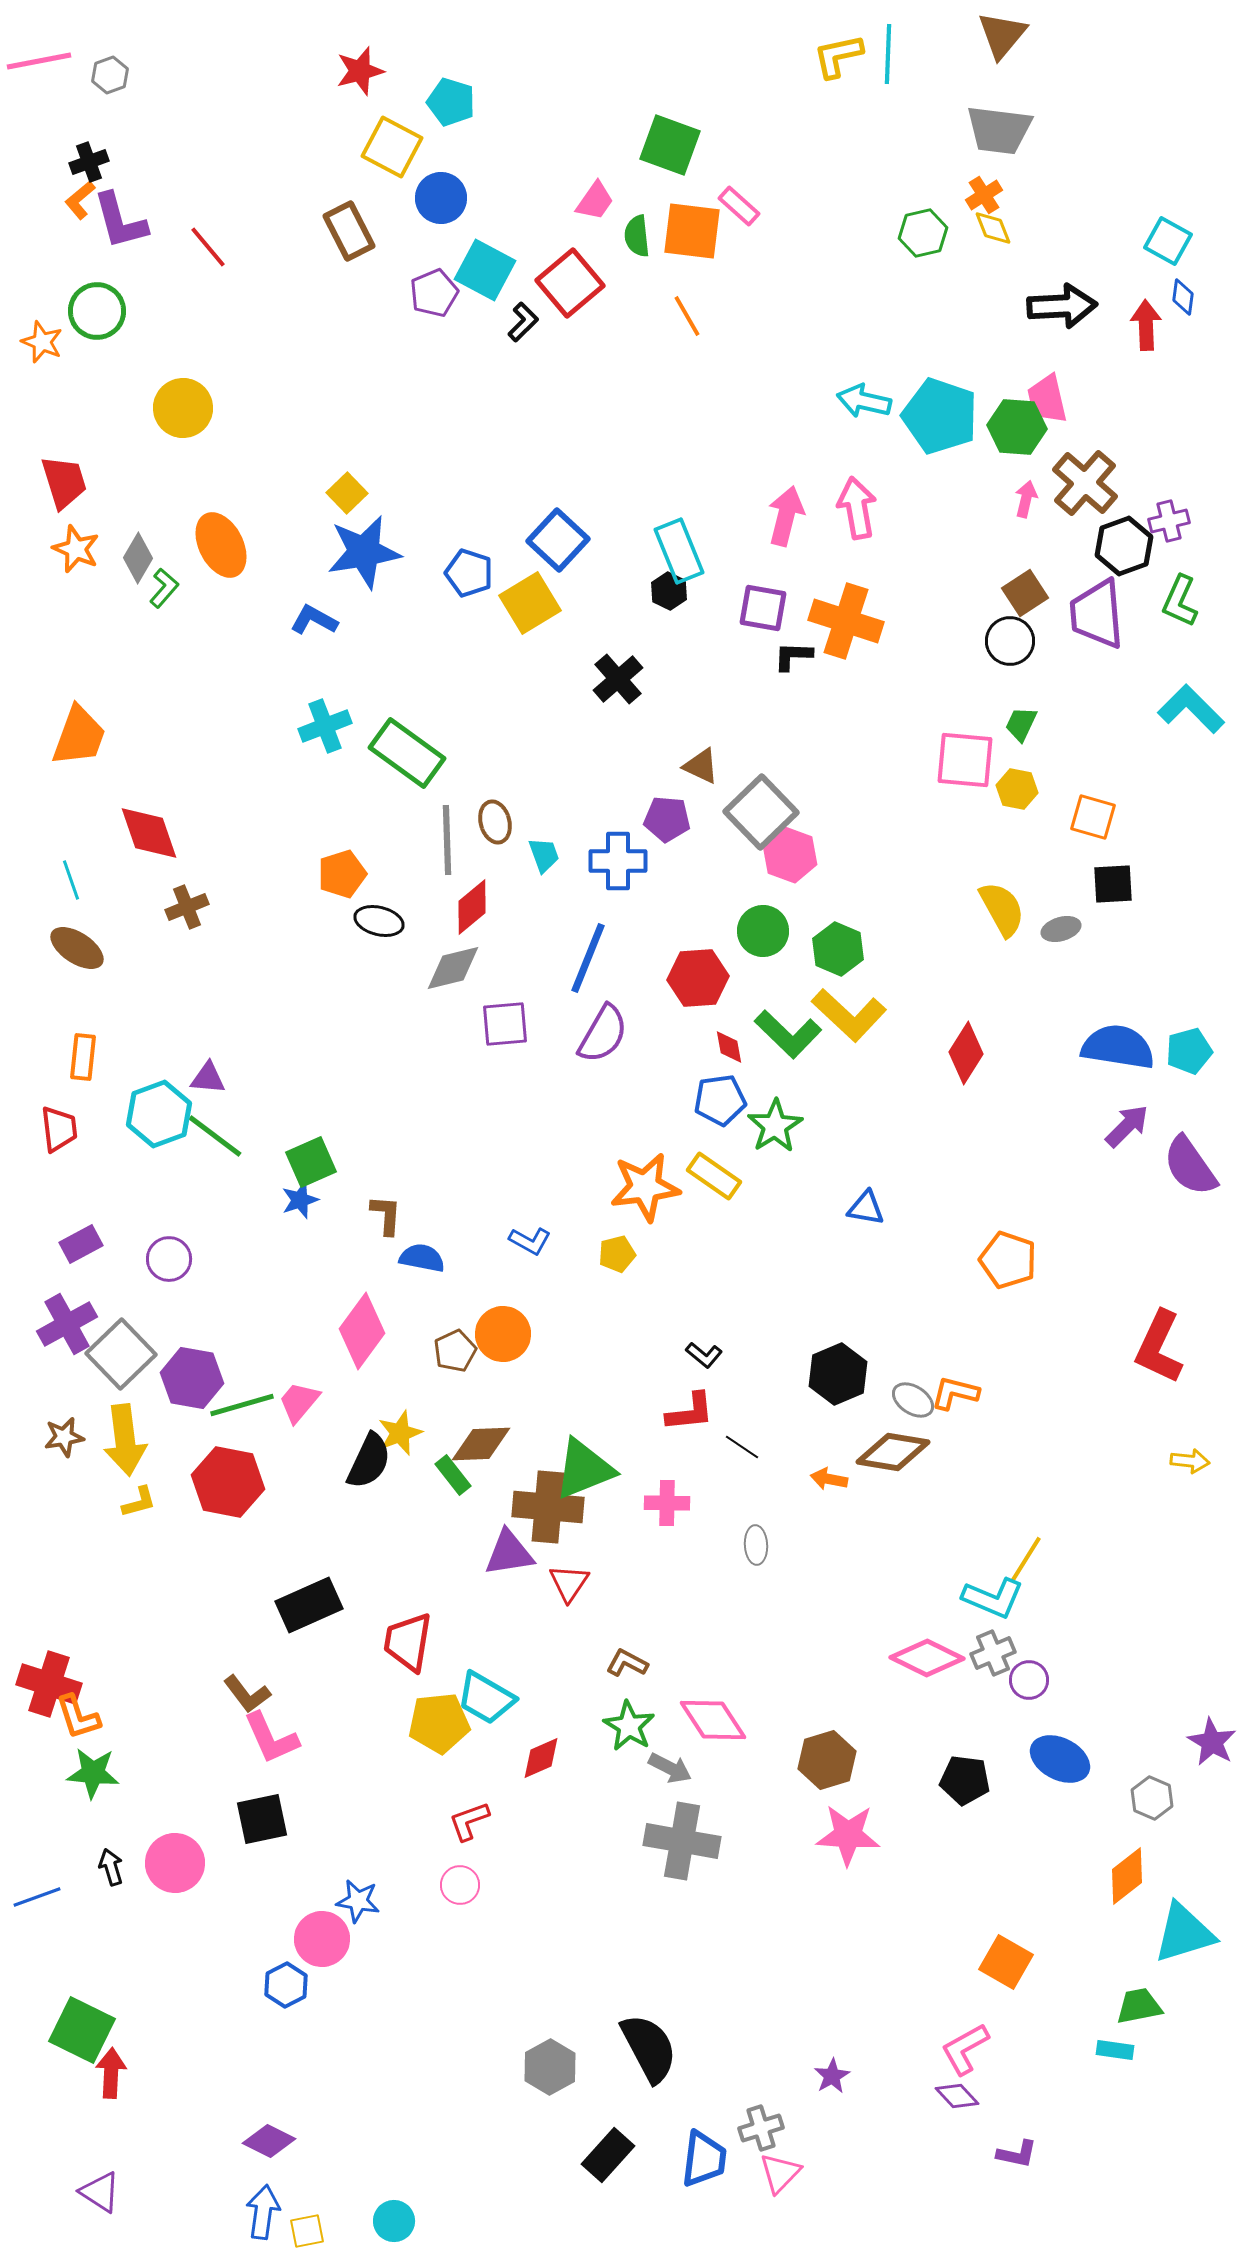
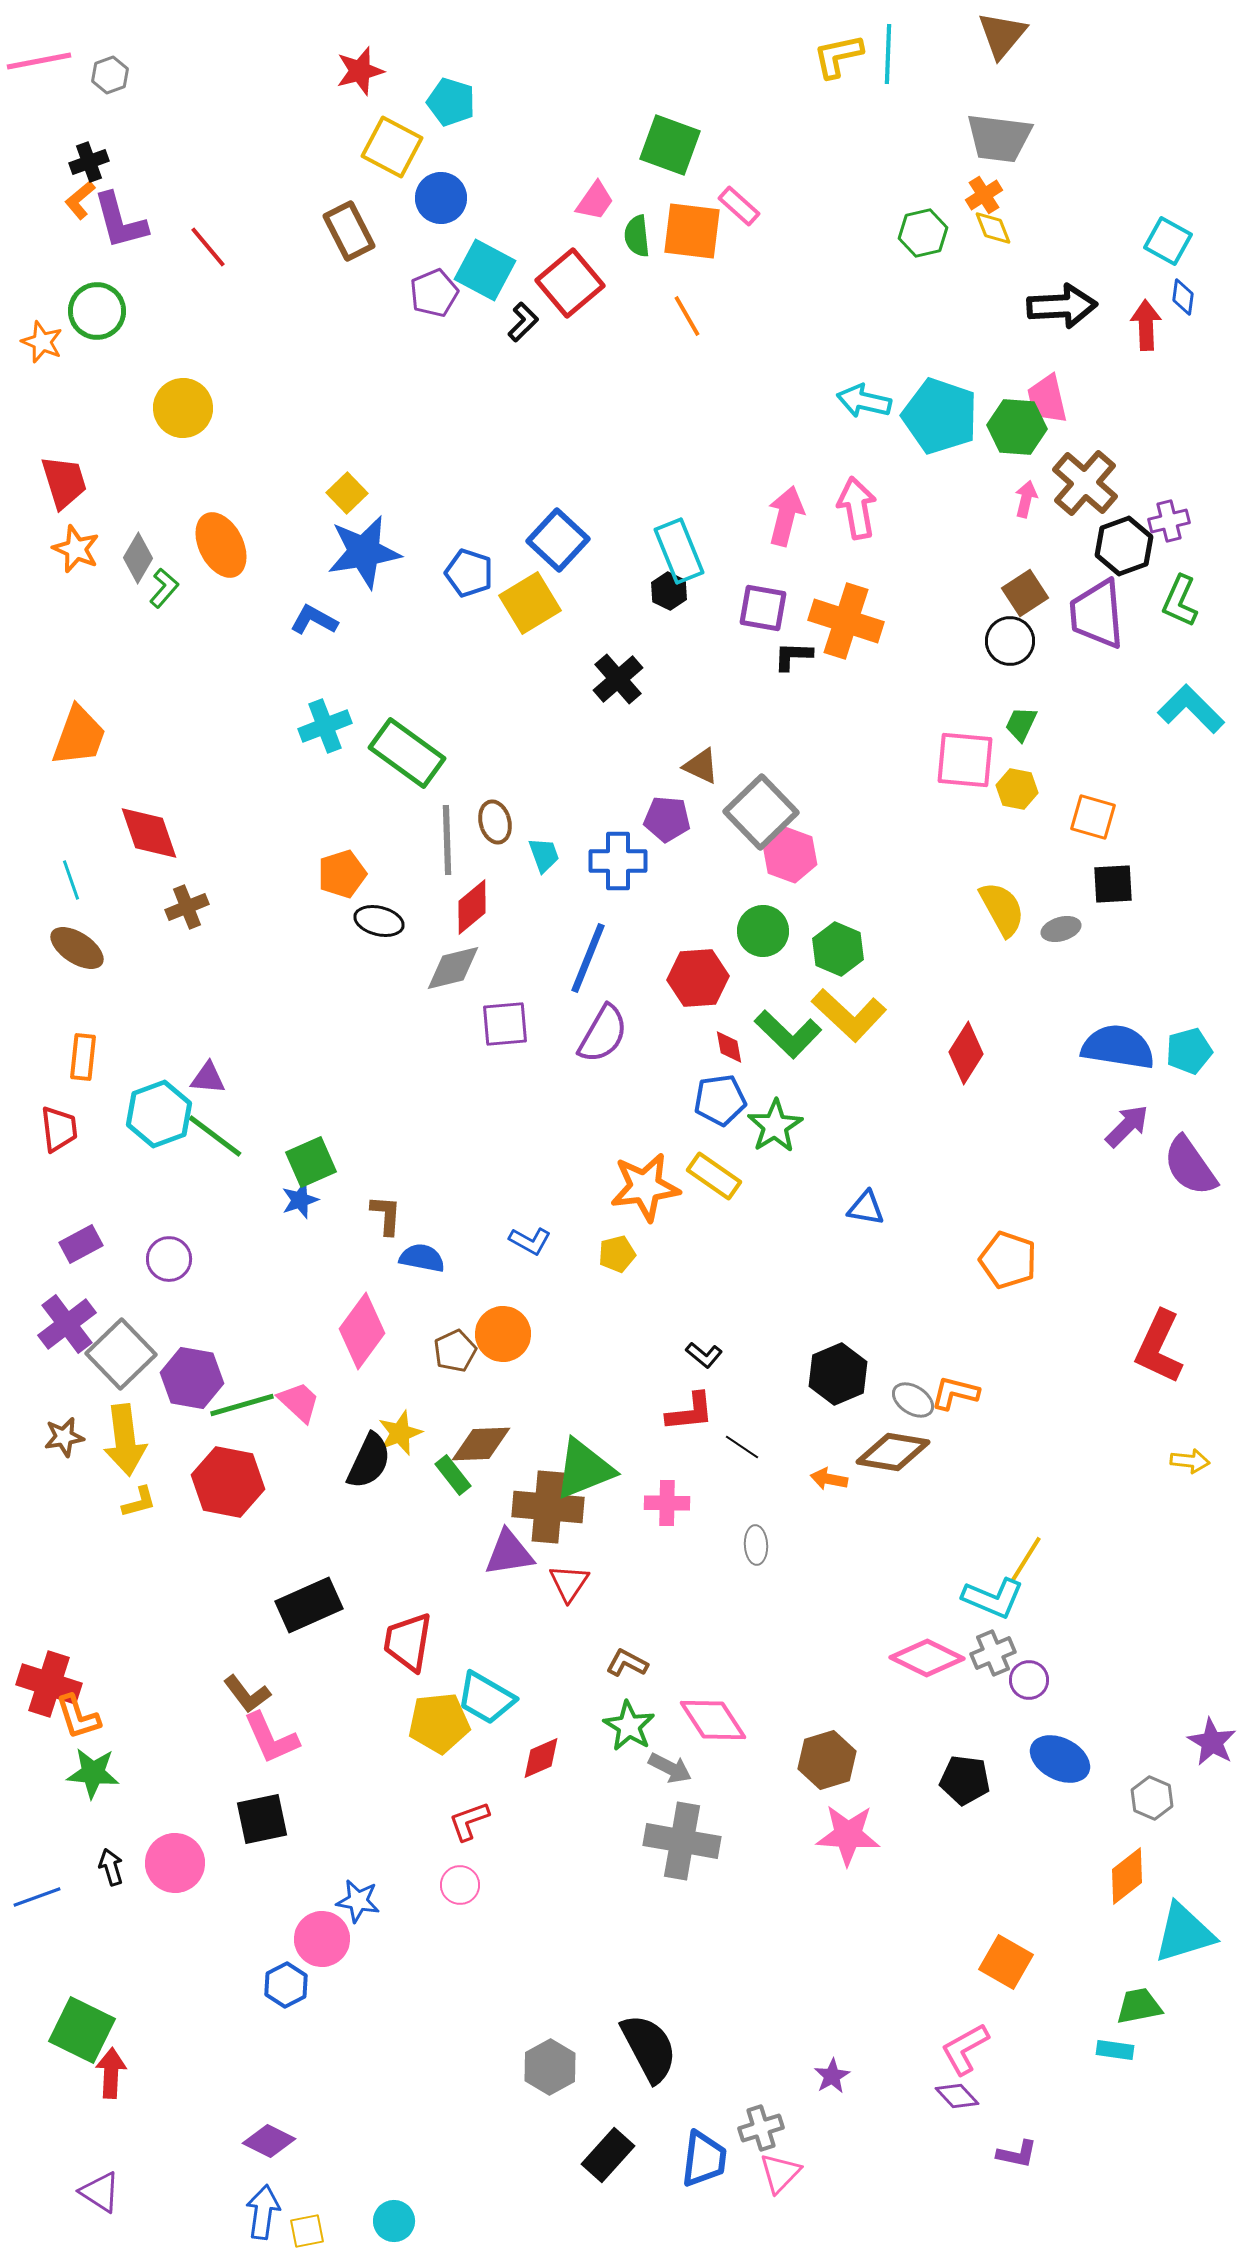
gray trapezoid at (999, 130): moved 8 px down
purple cross at (67, 1324): rotated 8 degrees counterclockwise
pink trapezoid at (299, 1402): rotated 93 degrees clockwise
